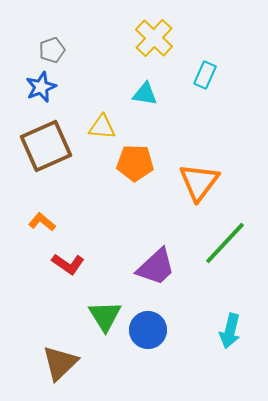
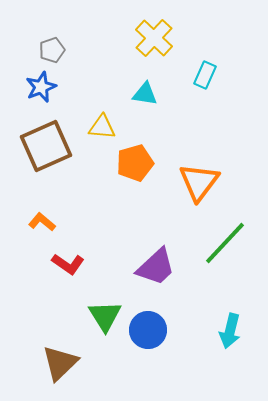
orange pentagon: rotated 18 degrees counterclockwise
